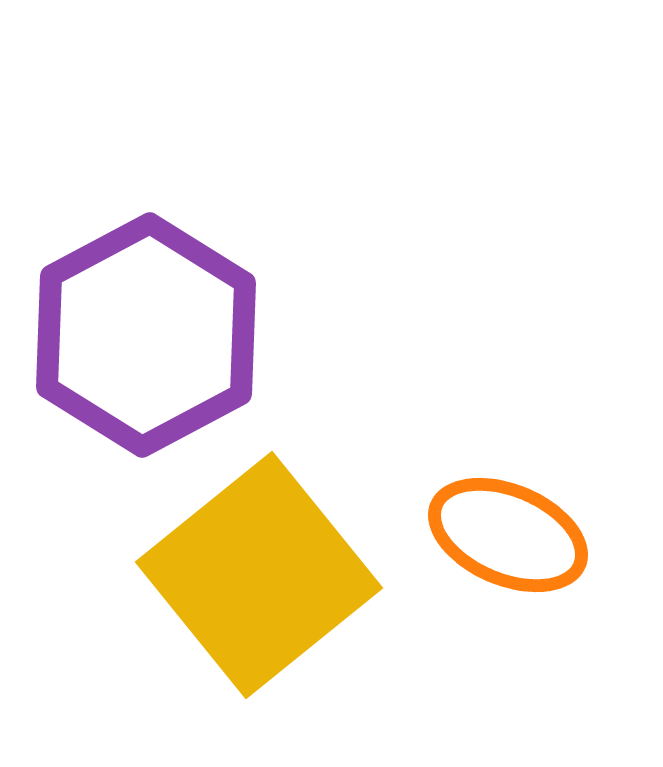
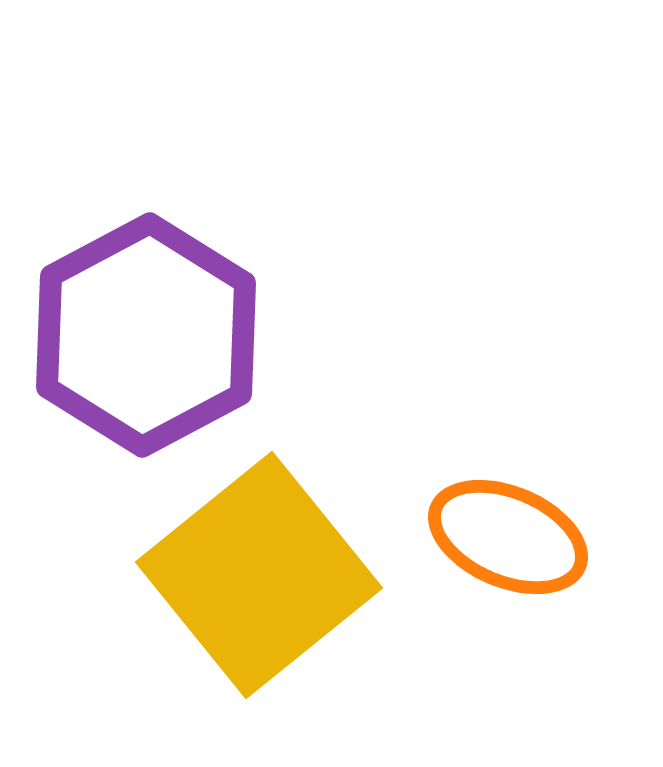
orange ellipse: moved 2 px down
